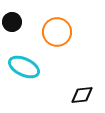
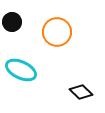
cyan ellipse: moved 3 px left, 3 px down
black diamond: moved 1 px left, 3 px up; rotated 50 degrees clockwise
